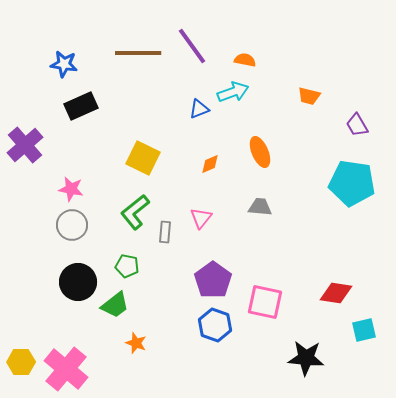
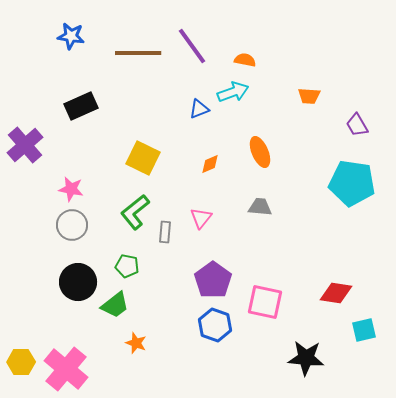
blue star: moved 7 px right, 28 px up
orange trapezoid: rotated 10 degrees counterclockwise
